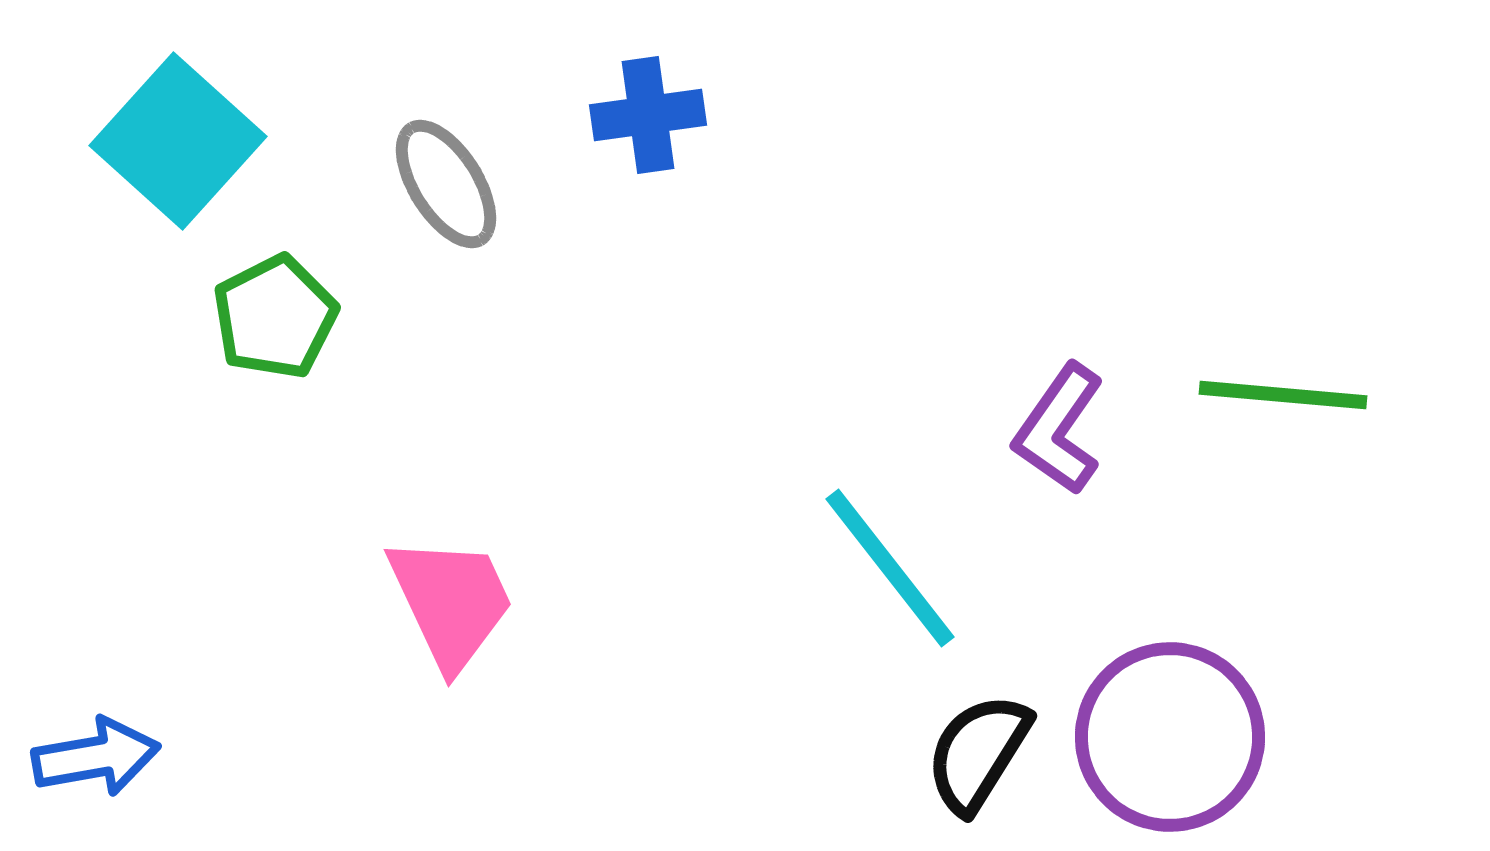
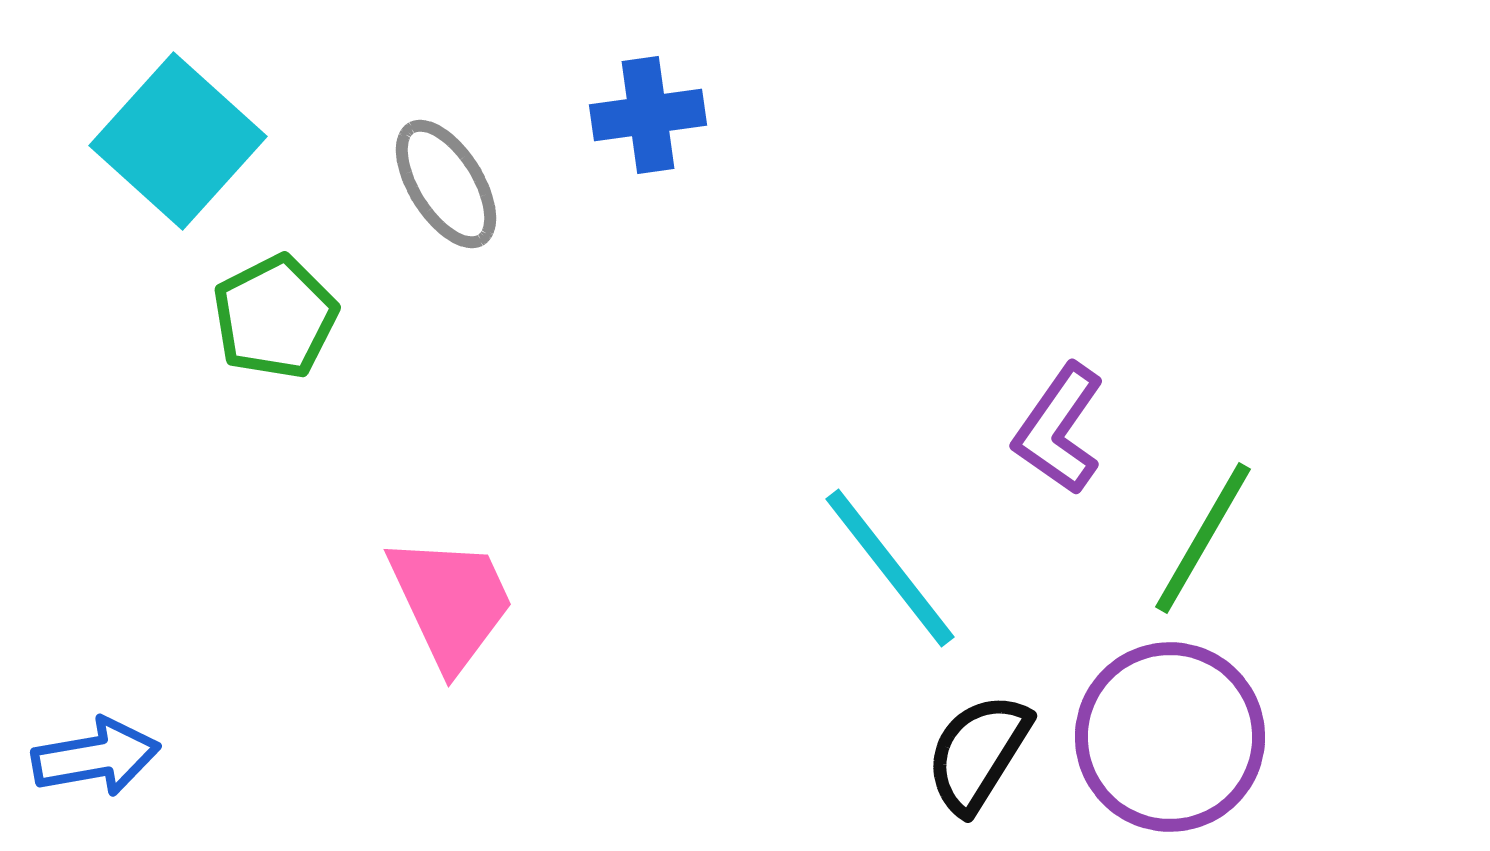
green line: moved 80 px left, 143 px down; rotated 65 degrees counterclockwise
